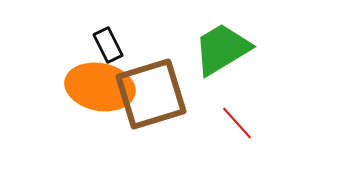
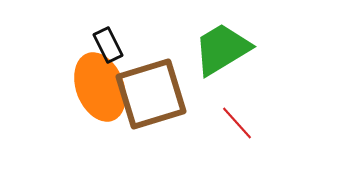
orange ellipse: rotated 58 degrees clockwise
